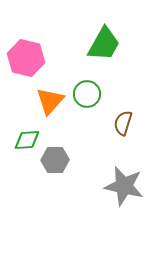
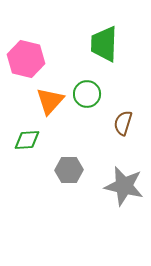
green trapezoid: rotated 153 degrees clockwise
pink hexagon: moved 1 px down
gray hexagon: moved 14 px right, 10 px down
